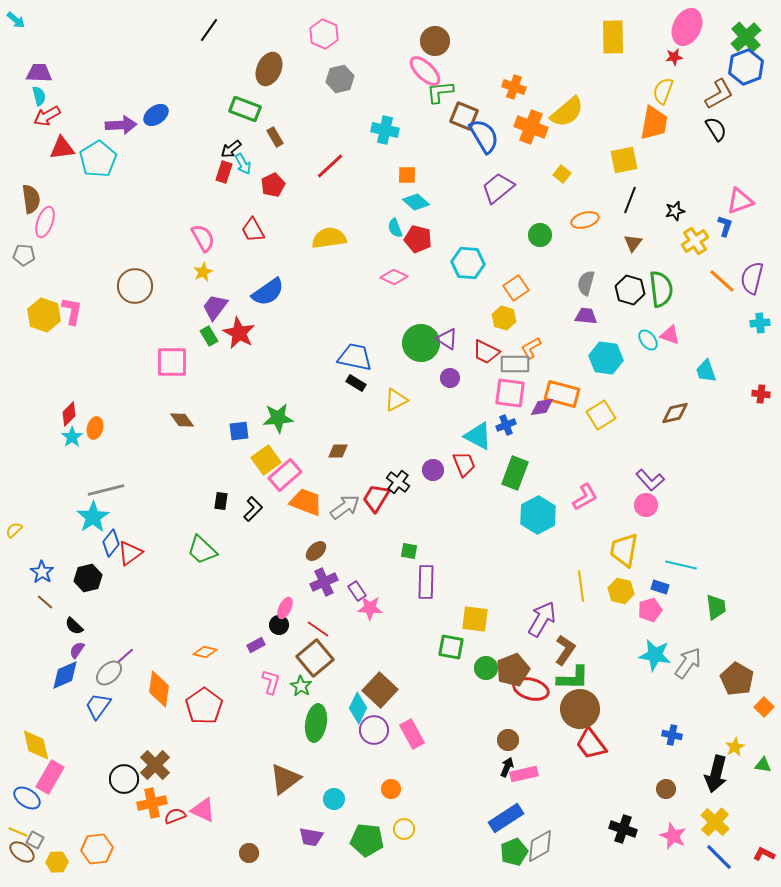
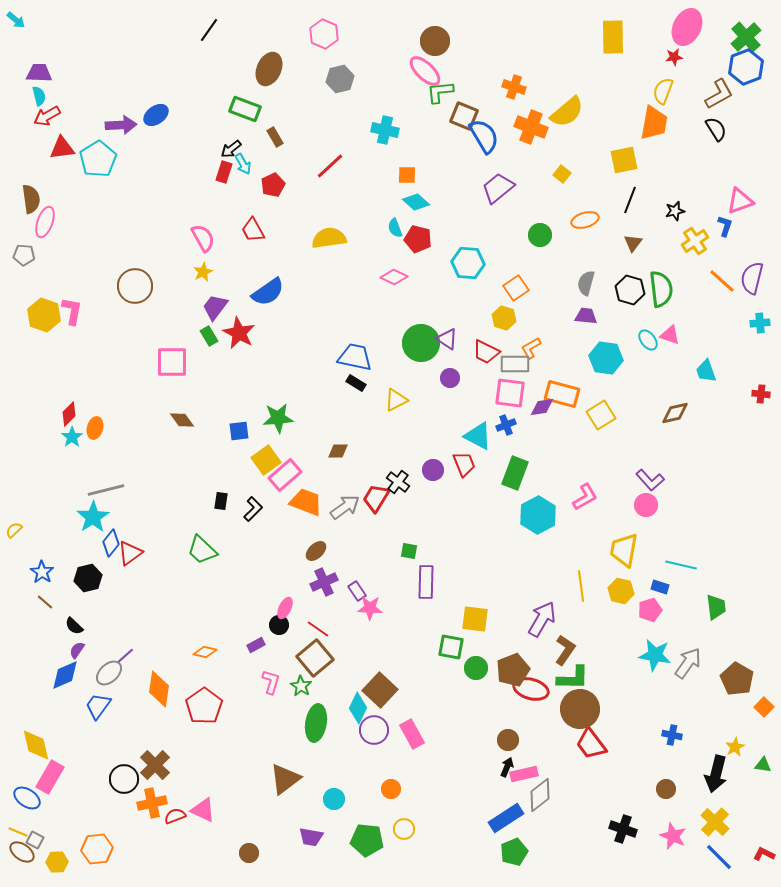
green circle at (486, 668): moved 10 px left
gray diamond at (540, 846): moved 51 px up; rotated 8 degrees counterclockwise
